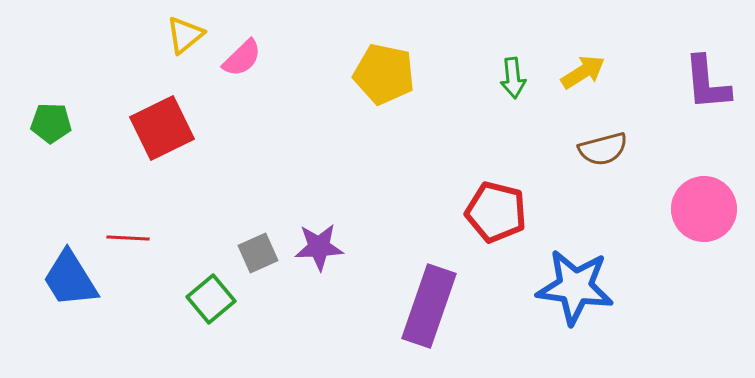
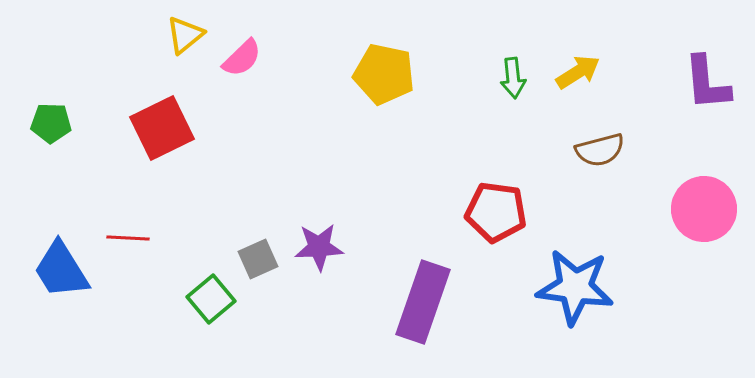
yellow arrow: moved 5 px left
brown semicircle: moved 3 px left, 1 px down
red pentagon: rotated 6 degrees counterclockwise
gray square: moved 6 px down
blue trapezoid: moved 9 px left, 9 px up
purple rectangle: moved 6 px left, 4 px up
